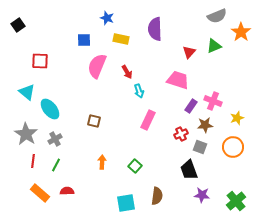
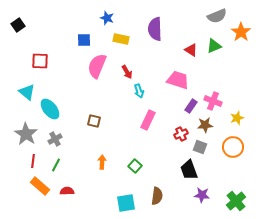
red triangle: moved 2 px right, 2 px up; rotated 40 degrees counterclockwise
orange rectangle: moved 7 px up
